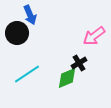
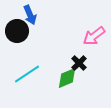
black circle: moved 2 px up
black cross: rotated 14 degrees counterclockwise
